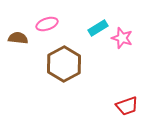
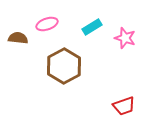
cyan rectangle: moved 6 px left, 1 px up
pink star: moved 3 px right
brown hexagon: moved 2 px down
red trapezoid: moved 3 px left
